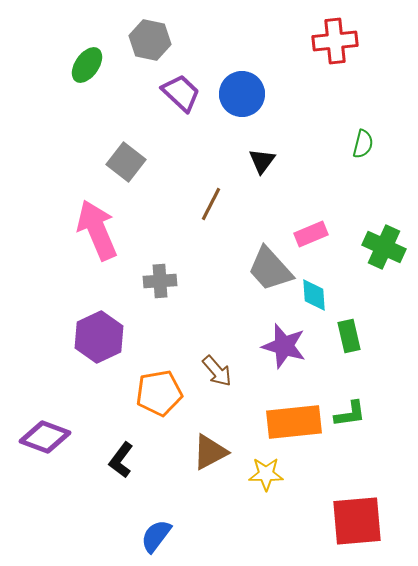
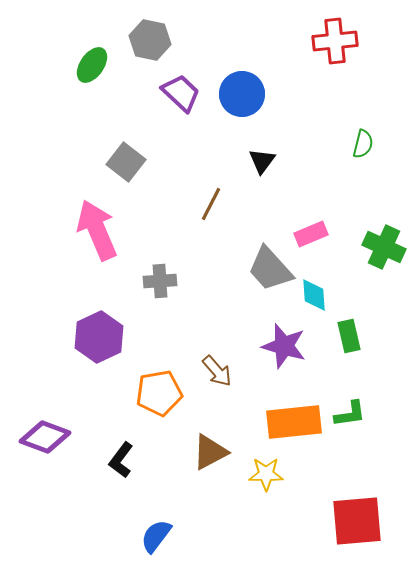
green ellipse: moved 5 px right
